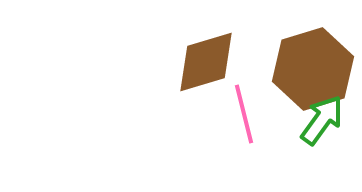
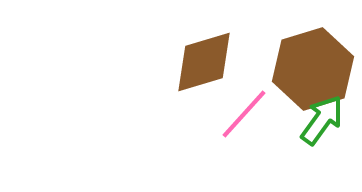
brown diamond: moved 2 px left
pink line: rotated 56 degrees clockwise
